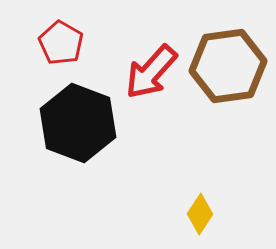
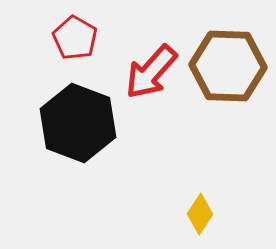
red pentagon: moved 14 px right, 5 px up
brown hexagon: rotated 10 degrees clockwise
